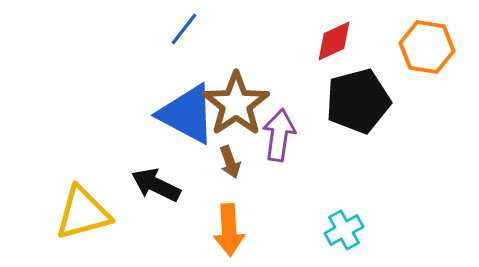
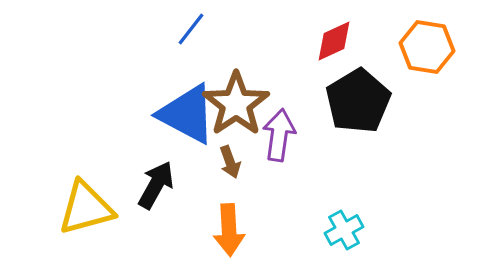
blue line: moved 7 px right
black pentagon: rotated 16 degrees counterclockwise
black arrow: rotated 93 degrees clockwise
yellow triangle: moved 3 px right, 5 px up
